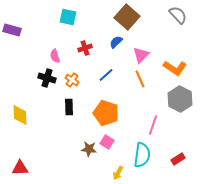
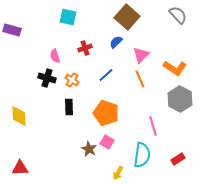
yellow diamond: moved 1 px left, 1 px down
pink line: moved 1 px down; rotated 36 degrees counterclockwise
brown star: rotated 21 degrees clockwise
